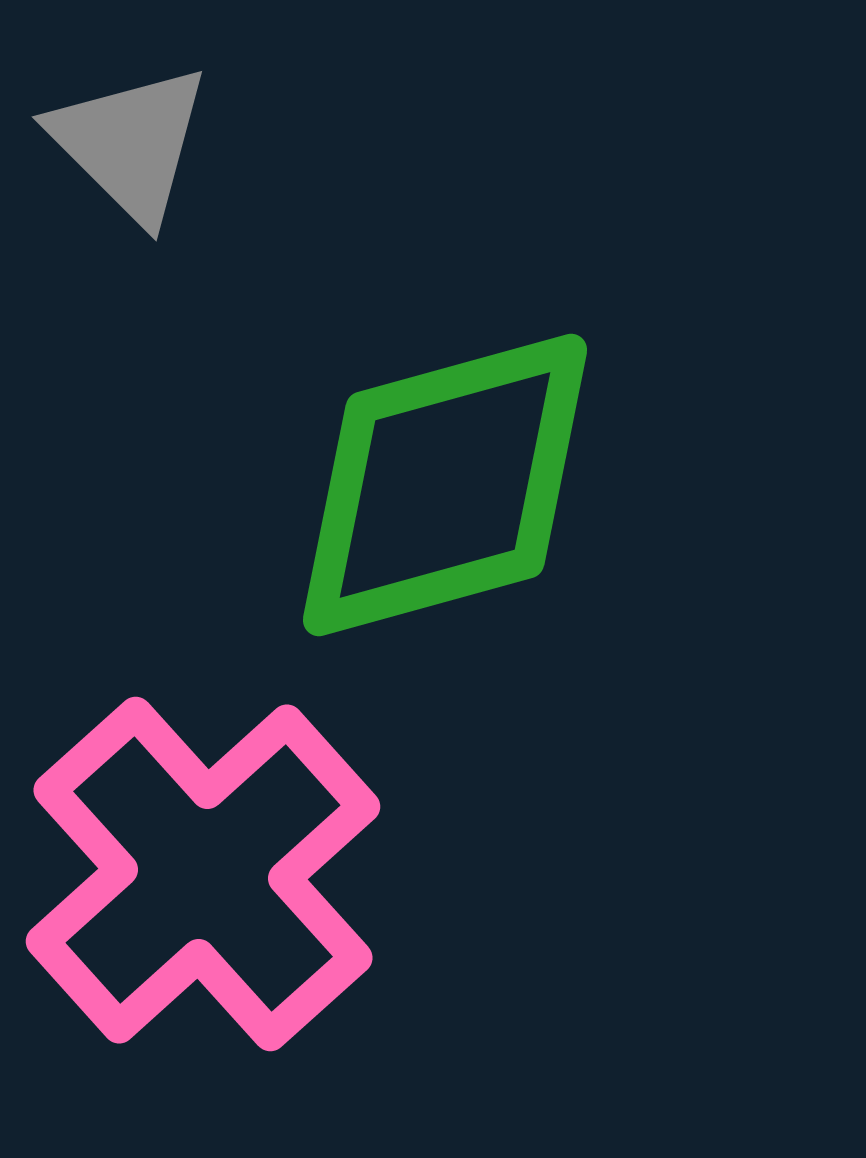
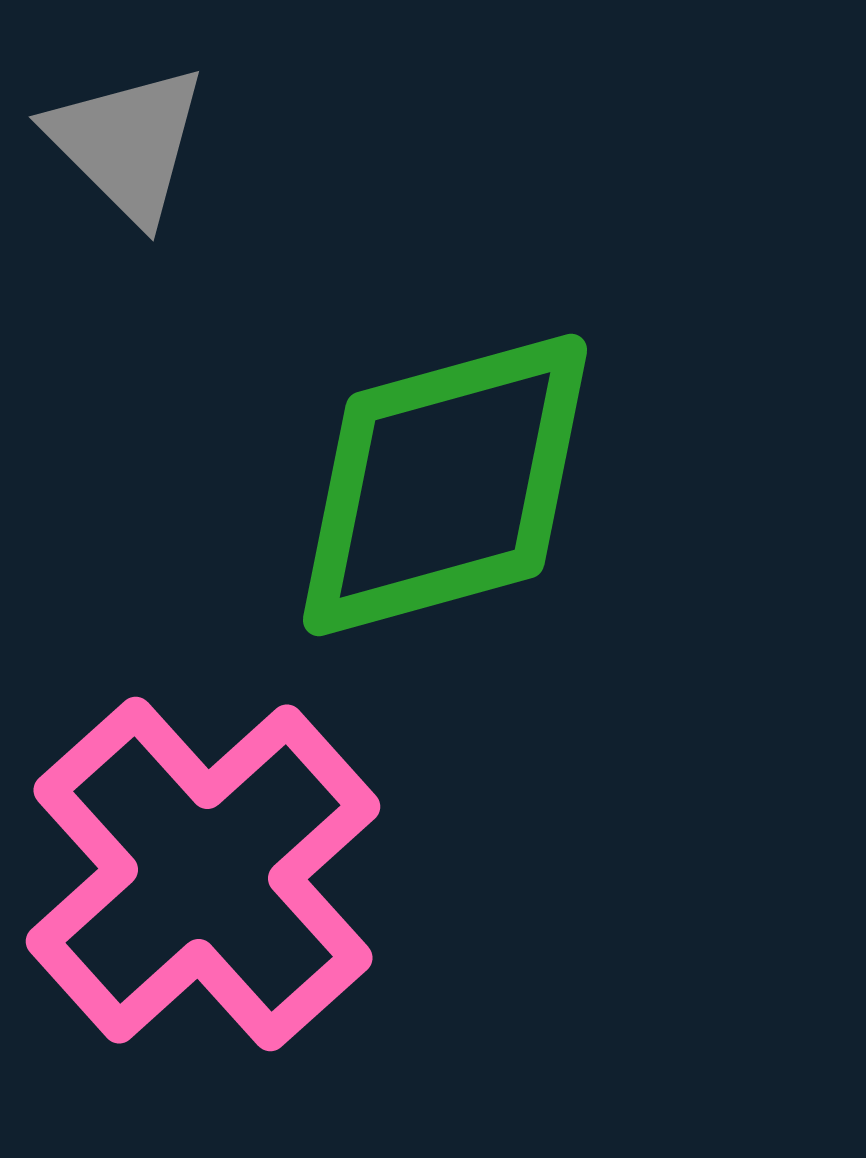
gray triangle: moved 3 px left
